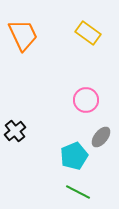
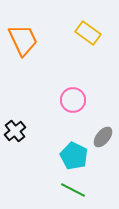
orange trapezoid: moved 5 px down
pink circle: moved 13 px left
gray ellipse: moved 2 px right
cyan pentagon: rotated 24 degrees counterclockwise
green line: moved 5 px left, 2 px up
